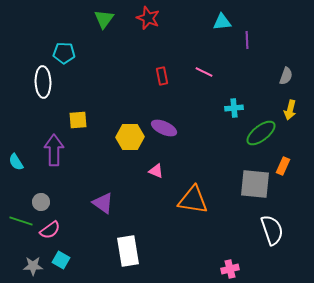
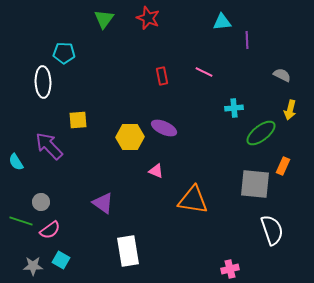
gray semicircle: moved 4 px left, 1 px up; rotated 84 degrees counterclockwise
purple arrow: moved 5 px left, 4 px up; rotated 44 degrees counterclockwise
